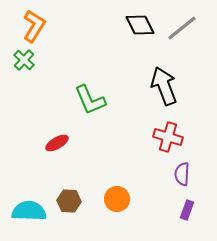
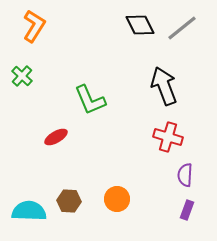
green cross: moved 2 px left, 16 px down
red ellipse: moved 1 px left, 6 px up
purple semicircle: moved 3 px right, 1 px down
